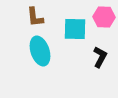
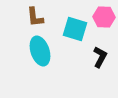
cyan square: rotated 15 degrees clockwise
